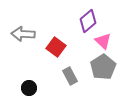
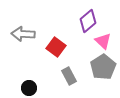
gray rectangle: moved 1 px left
